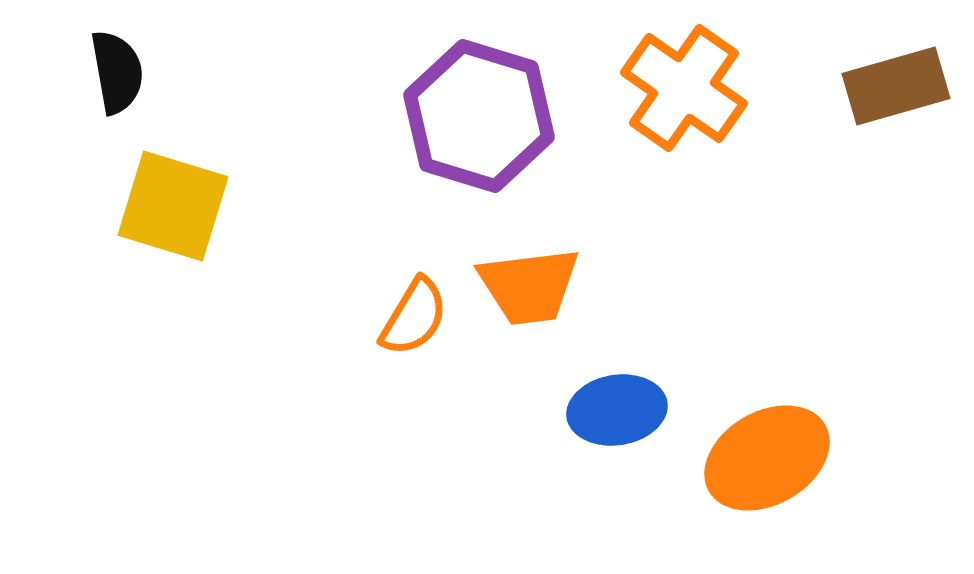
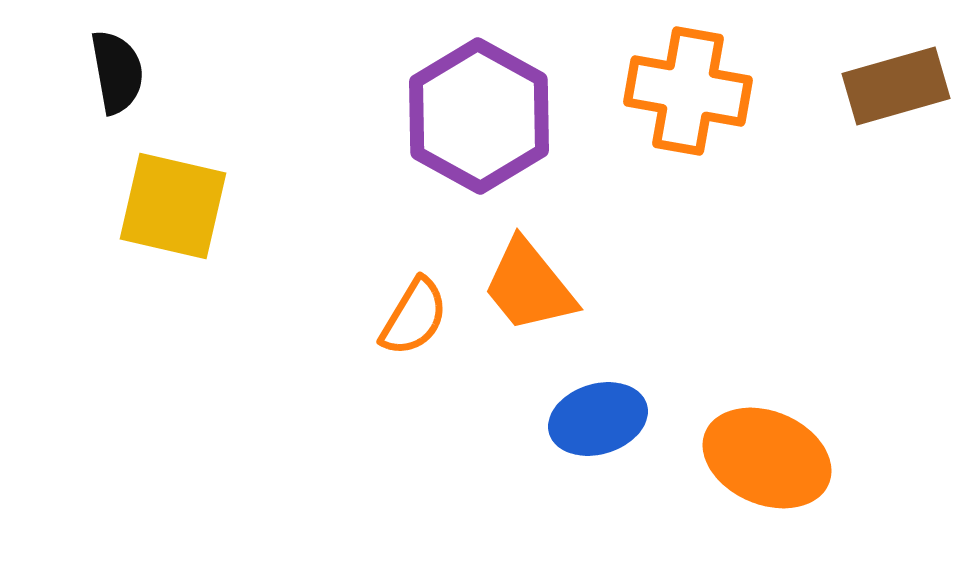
orange cross: moved 4 px right, 3 px down; rotated 25 degrees counterclockwise
purple hexagon: rotated 12 degrees clockwise
yellow square: rotated 4 degrees counterclockwise
orange trapezoid: rotated 58 degrees clockwise
blue ellipse: moved 19 px left, 9 px down; rotated 8 degrees counterclockwise
orange ellipse: rotated 53 degrees clockwise
